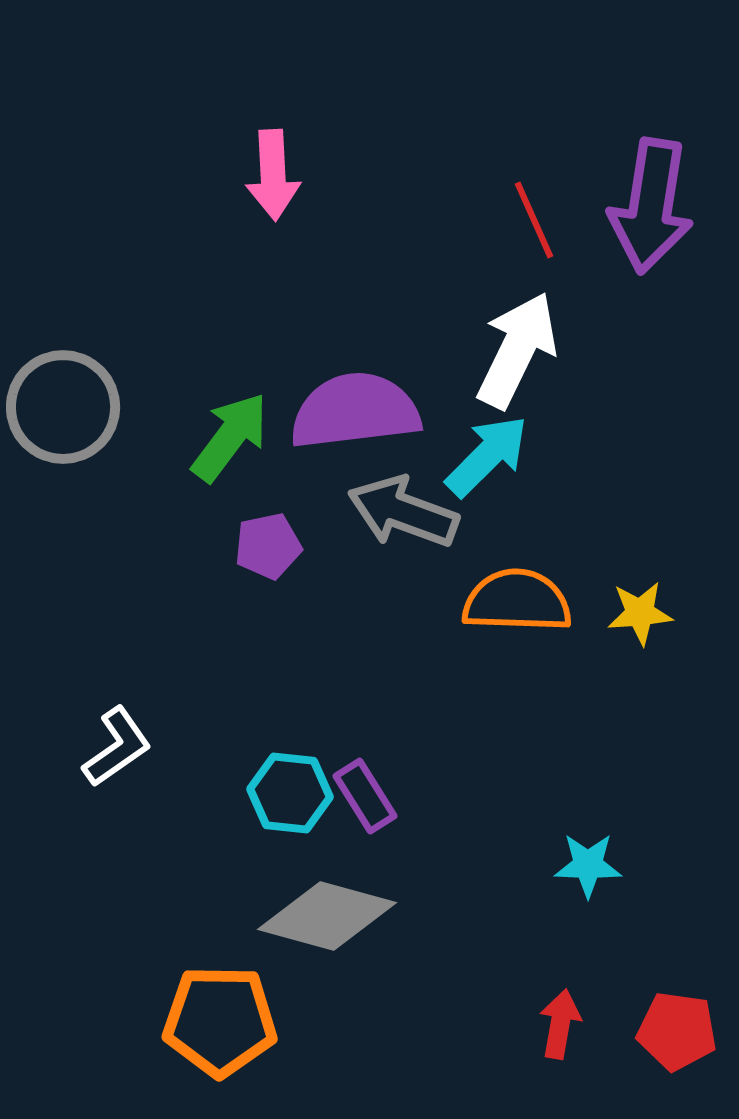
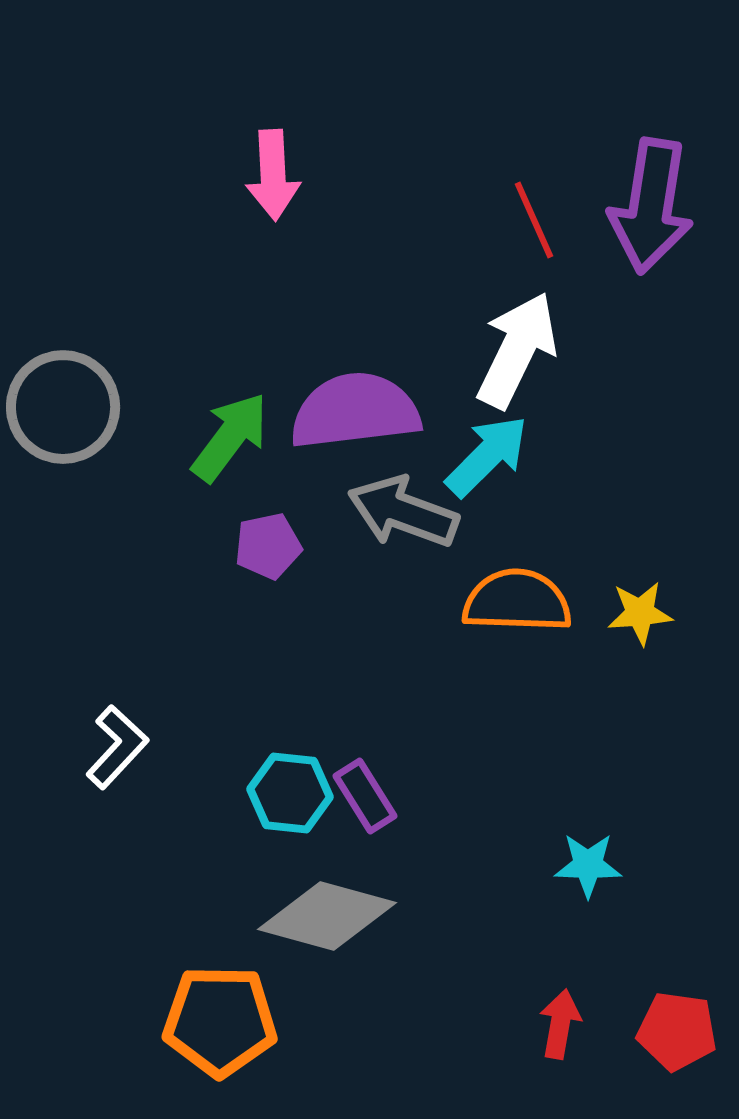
white L-shape: rotated 12 degrees counterclockwise
